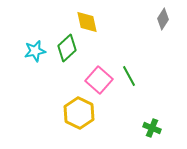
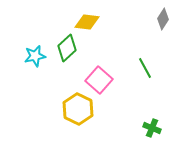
yellow diamond: rotated 70 degrees counterclockwise
cyan star: moved 5 px down
green line: moved 16 px right, 8 px up
yellow hexagon: moved 1 px left, 4 px up
